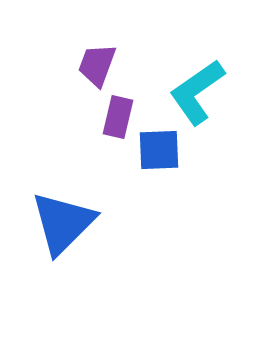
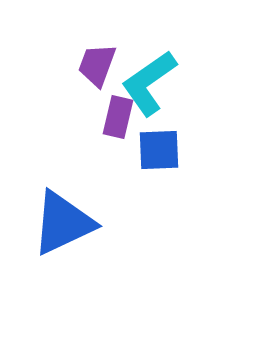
cyan L-shape: moved 48 px left, 9 px up
blue triangle: rotated 20 degrees clockwise
